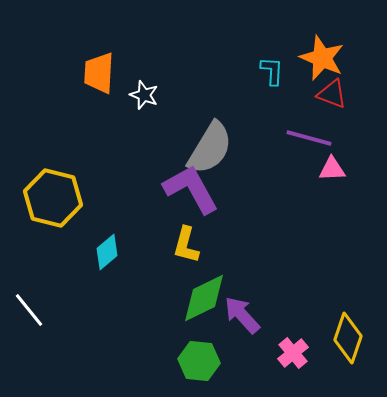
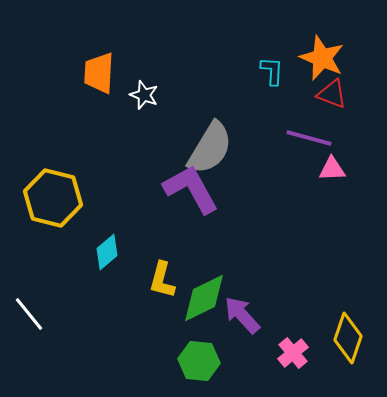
yellow L-shape: moved 24 px left, 35 px down
white line: moved 4 px down
